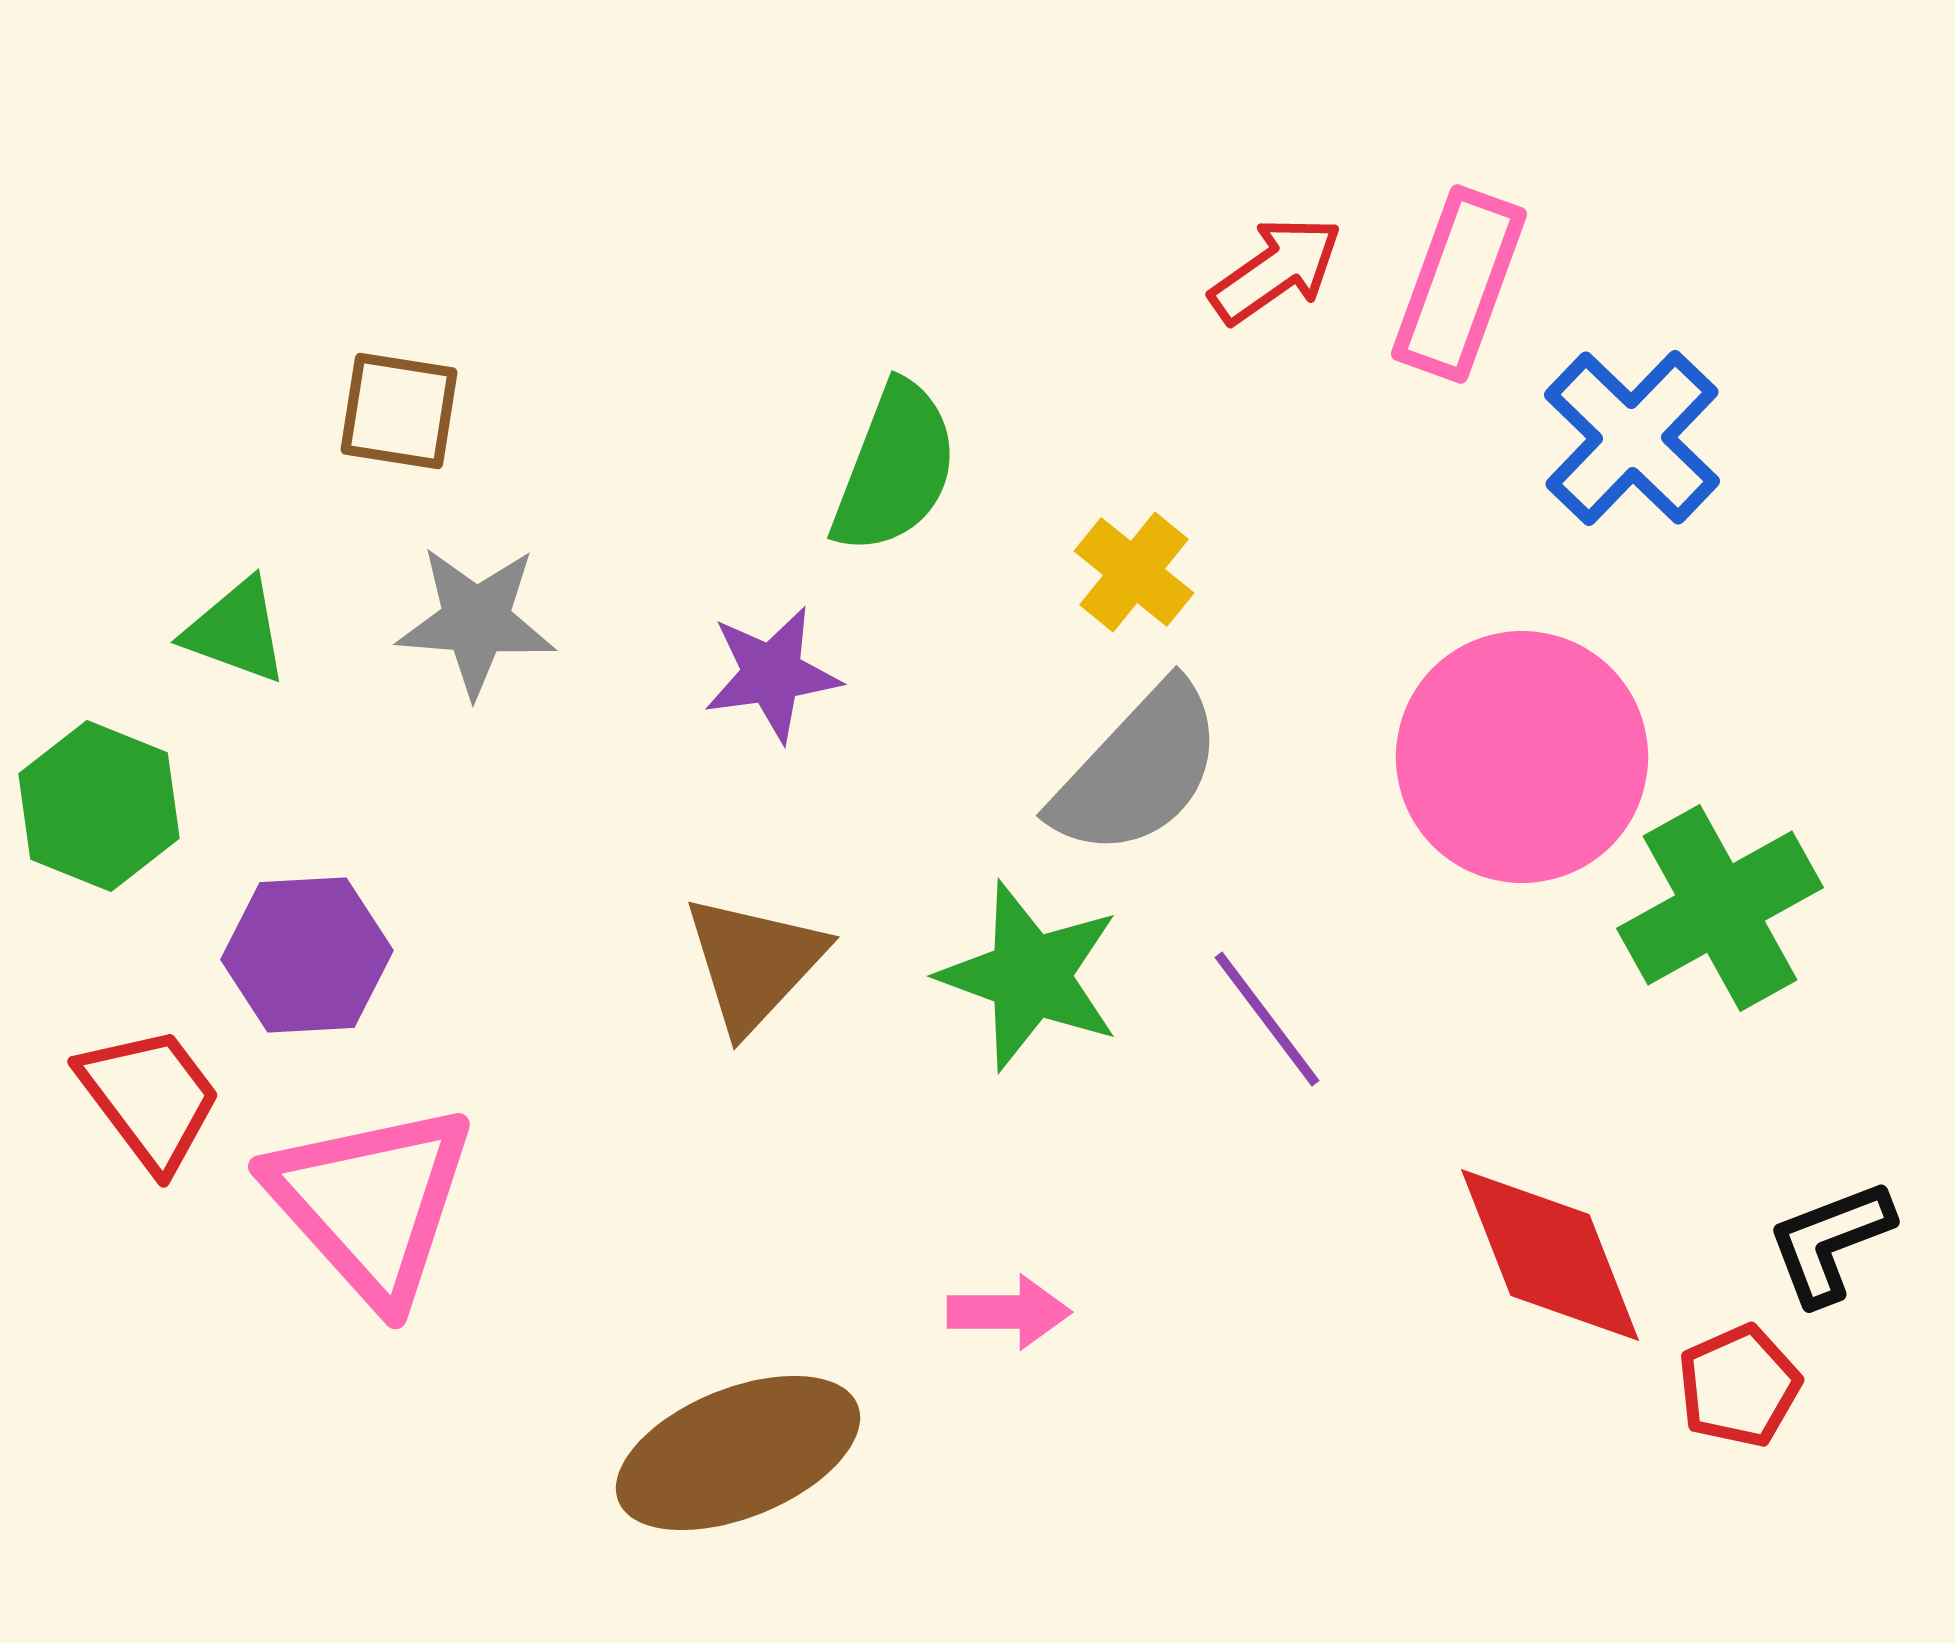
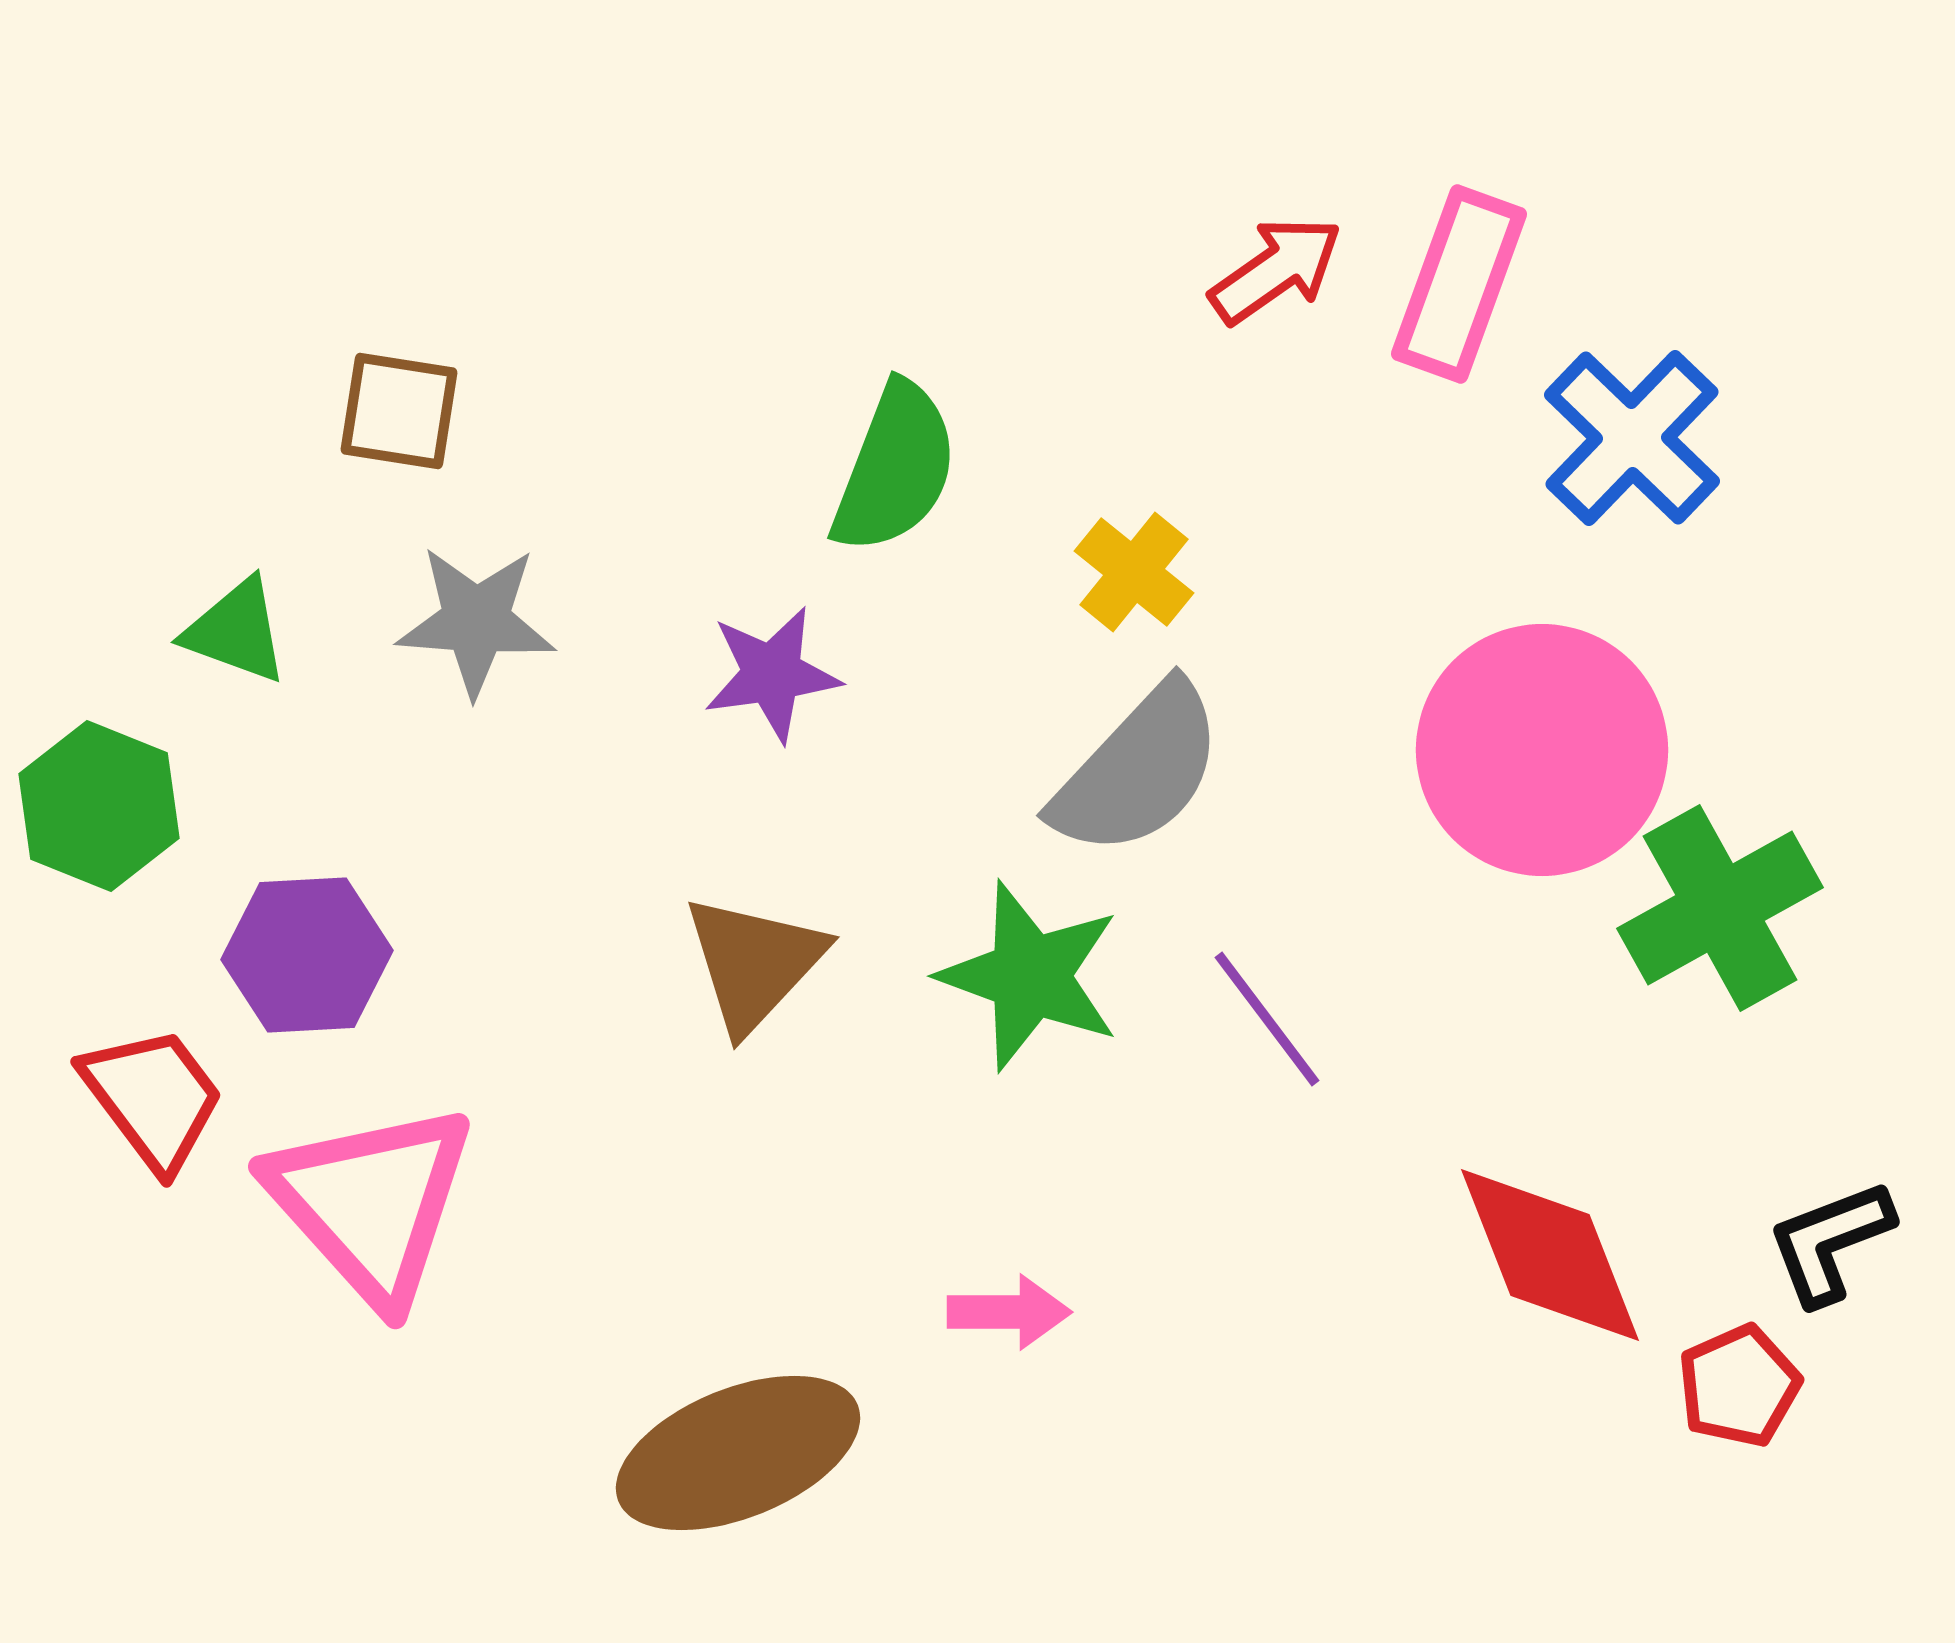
pink circle: moved 20 px right, 7 px up
red trapezoid: moved 3 px right
